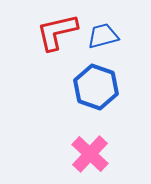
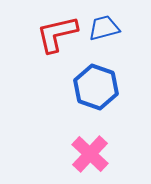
red L-shape: moved 2 px down
blue trapezoid: moved 1 px right, 8 px up
